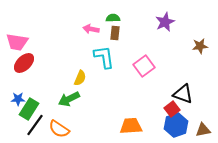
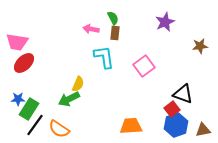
green semicircle: rotated 64 degrees clockwise
yellow semicircle: moved 2 px left, 6 px down
